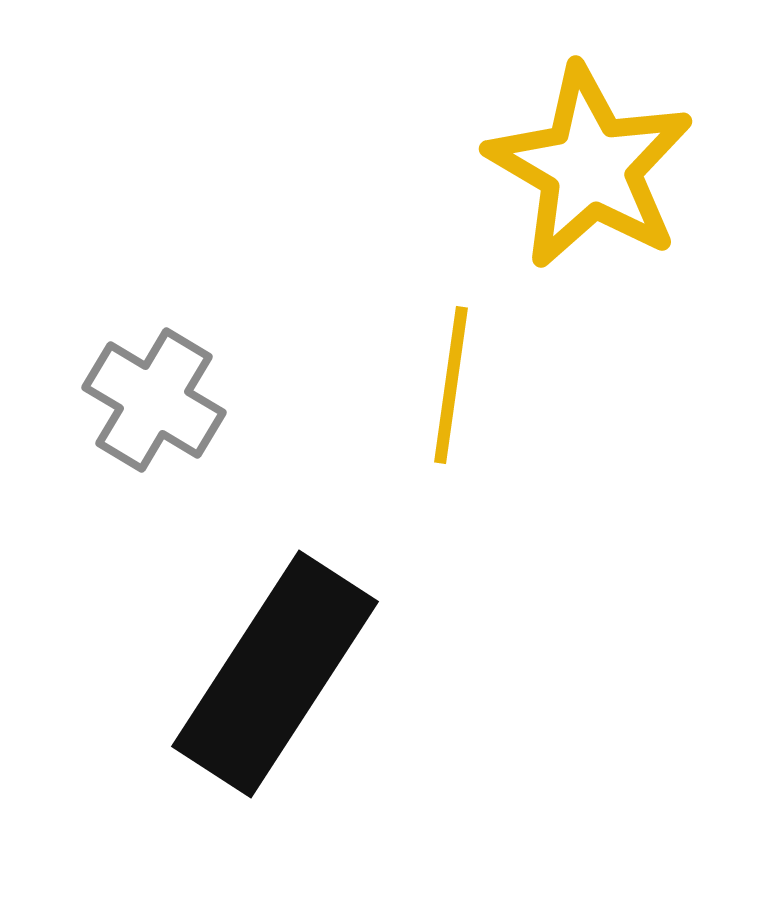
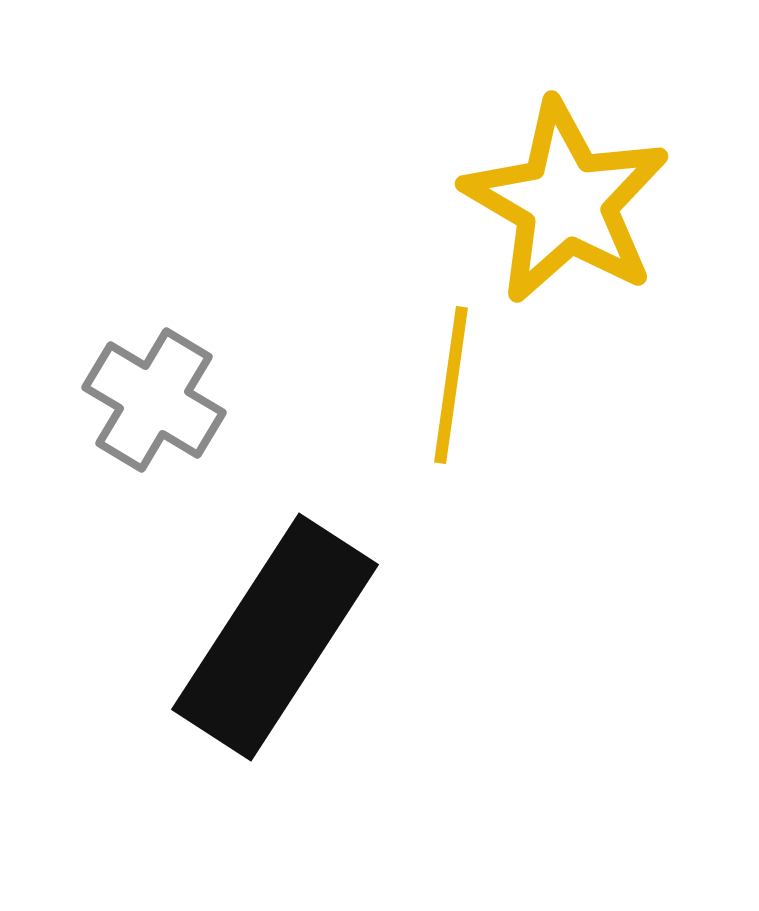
yellow star: moved 24 px left, 35 px down
black rectangle: moved 37 px up
